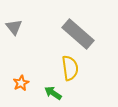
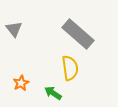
gray triangle: moved 2 px down
